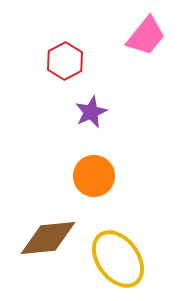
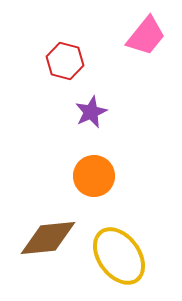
red hexagon: rotated 18 degrees counterclockwise
yellow ellipse: moved 1 px right, 3 px up
